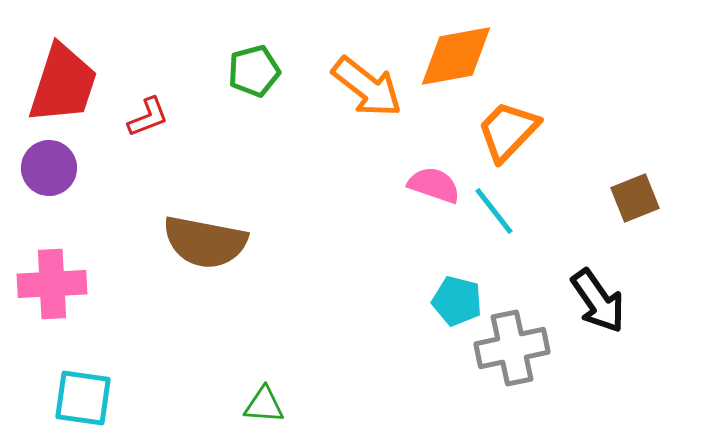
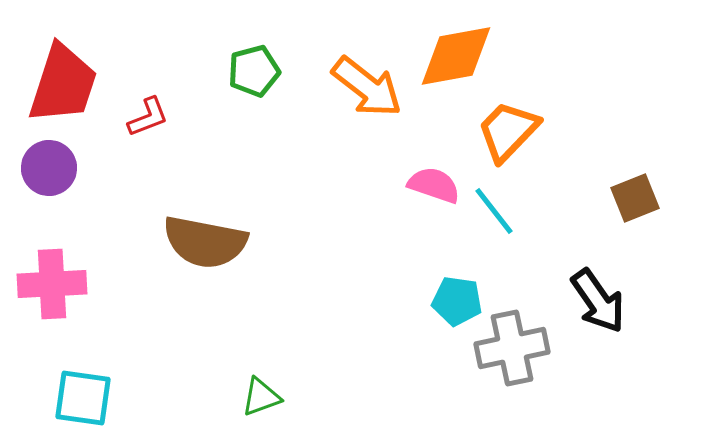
cyan pentagon: rotated 6 degrees counterclockwise
green triangle: moved 3 px left, 8 px up; rotated 24 degrees counterclockwise
